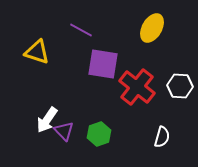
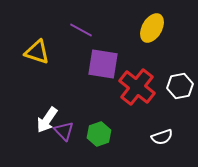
white hexagon: rotated 15 degrees counterclockwise
white semicircle: rotated 55 degrees clockwise
